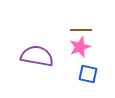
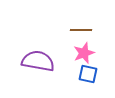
pink star: moved 4 px right, 6 px down
purple semicircle: moved 1 px right, 5 px down
